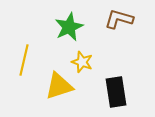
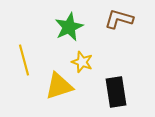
yellow line: rotated 28 degrees counterclockwise
